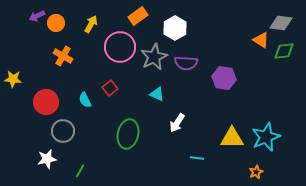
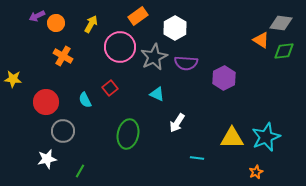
purple hexagon: rotated 25 degrees clockwise
